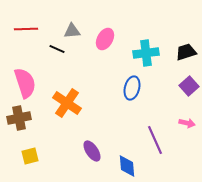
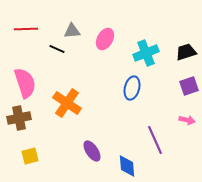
cyan cross: rotated 15 degrees counterclockwise
purple square: rotated 24 degrees clockwise
pink arrow: moved 3 px up
